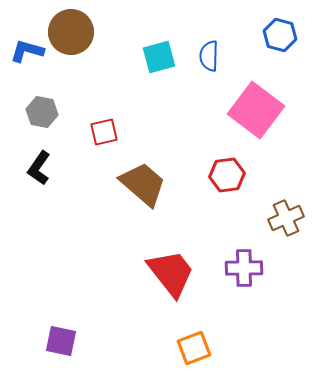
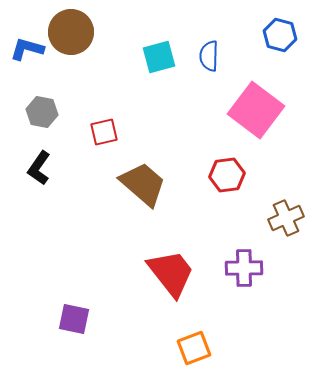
blue L-shape: moved 2 px up
purple square: moved 13 px right, 22 px up
